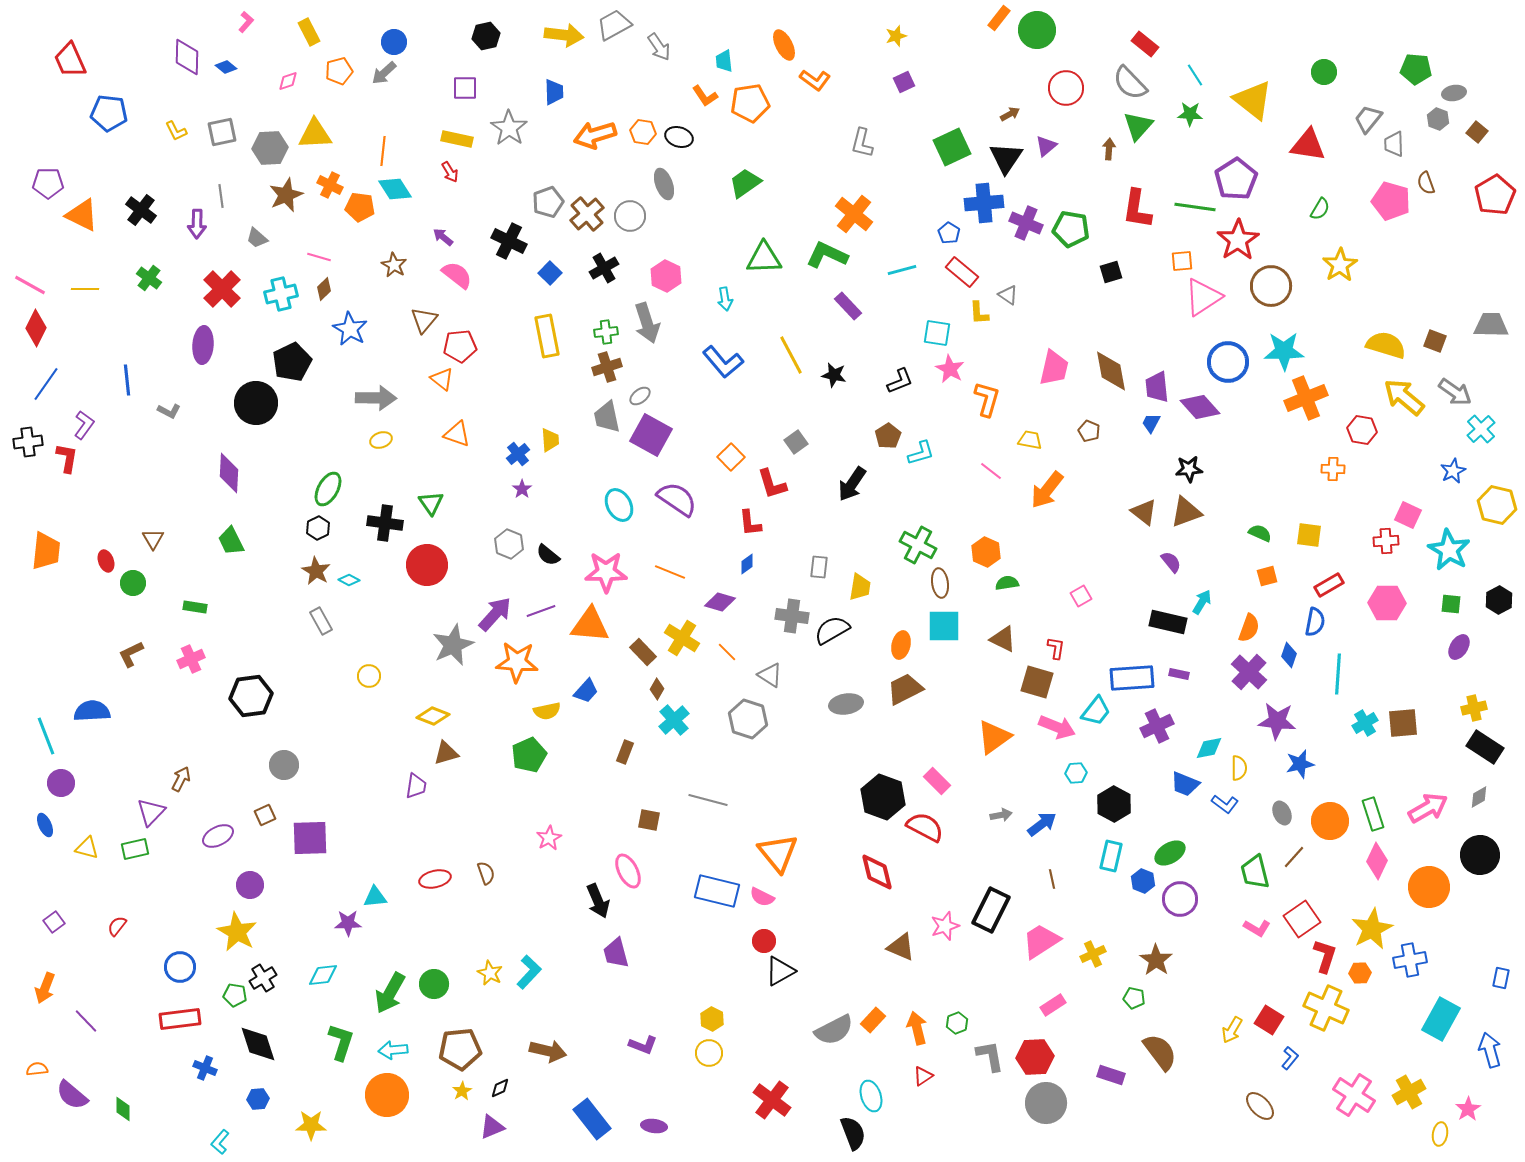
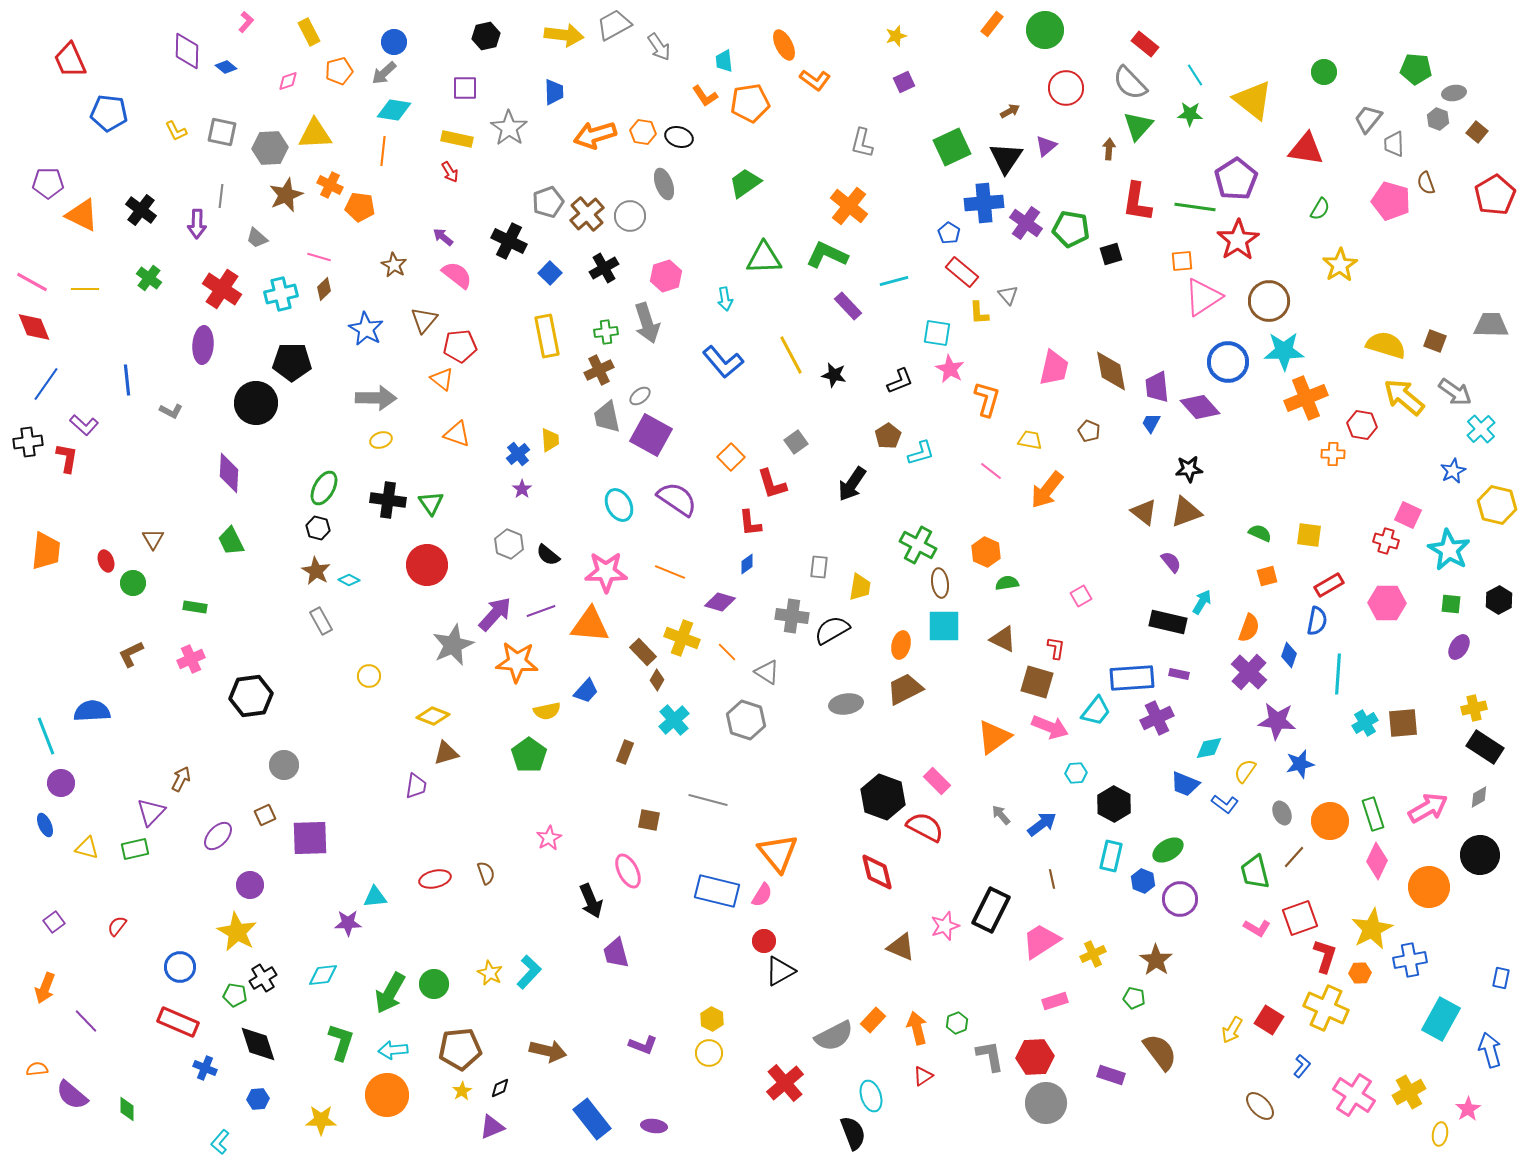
orange rectangle at (999, 18): moved 7 px left, 6 px down
green circle at (1037, 30): moved 8 px right
purple diamond at (187, 57): moved 6 px up
brown arrow at (1010, 114): moved 3 px up
gray square at (222, 132): rotated 24 degrees clockwise
red triangle at (1308, 145): moved 2 px left, 4 px down
cyan diamond at (395, 189): moved 1 px left, 79 px up; rotated 48 degrees counterclockwise
gray line at (221, 196): rotated 15 degrees clockwise
red L-shape at (1137, 209): moved 7 px up
orange cross at (854, 214): moved 5 px left, 8 px up
purple cross at (1026, 223): rotated 12 degrees clockwise
cyan line at (902, 270): moved 8 px left, 11 px down
black square at (1111, 272): moved 18 px up
pink hexagon at (666, 276): rotated 16 degrees clockwise
pink line at (30, 285): moved 2 px right, 3 px up
brown circle at (1271, 286): moved 2 px left, 15 px down
red cross at (222, 289): rotated 12 degrees counterclockwise
gray triangle at (1008, 295): rotated 15 degrees clockwise
red diamond at (36, 328): moved 2 px left, 1 px up; rotated 48 degrees counterclockwise
blue star at (350, 329): moved 16 px right
black pentagon at (292, 362): rotated 27 degrees clockwise
brown cross at (607, 367): moved 8 px left, 3 px down; rotated 8 degrees counterclockwise
gray L-shape at (169, 411): moved 2 px right
purple L-shape at (84, 425): rotated 96 degrees clockwise
red hexagon at (1362, 430): moved 5 px up
orange cross at (1333, 469): moved 15 px up
green ellipse at (328, 489): moved 4 px left, 1 px up
black cross at (385, 523): moved 3 px right, 23 px up
black hexagon at (318, 528): rotated 20 degrees counterclockwise
red cross at (1386, 541): rotated 20 degrees clockwise
blue semicircle at (1315, 622): moved 2 px right, 1 px up
yellow cross at (682, 638): rotated 12 degrees counterclockwise
gray triangle at (770, 675): moved 3 px left, 3 px up
brown diamond at (657, 689): moved 9 px up
gray hexagon at (748, 719): moved 2 px left, 1 px down
purple cross at (1157, 726): moved 8 px up
pink arrow at (1057, 727): moved 7 px left
green pentagon at (529, 755): rotated 12 degrees counterclockwise
yellow semicircle at (1239, 768): moved 6 px right, 3 px down; rotated 145 degrees counterclockwise
gray arrow at (1001, 815): rotated 120 degrees counterclockwise
purple ellipse at (218, 836): rotated 20 degrees counterclockwise
green ellipse at (1170, 853): moved 2 px left, 3 px up
pink semicircle at (762, 897): moved 2 px up; rotated 85 degrees counterclockwise
black arrow at (598, 901): moved 7 px left
red square at (1302, 919): moved 2 px left, 1 px up; rotated 15 degrees clockwise
pink rectangle at (1053, 1005): moved 2 px right, 4 px up; rotated 15 degrees clockwise
red rectangle at (180, 1019): moved 2 px left, 3 px down; rotated 30 degrees clockwise
gray semicircle at (834, 1030): moved 6 px down
blue L-shape at (1290, 1058): moved 12 px right, 8 px down
red cross at (772, 1100): moved 13 px right, 17 px up; rotated 12 degrees clockwise
green diamond at (123, 1109): moved 4 px right
yellow star at (311, 1125): moved 10 px right, 5 px up
